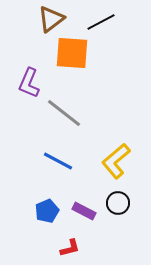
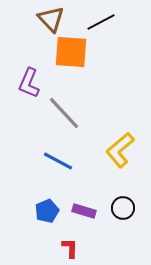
brown triangle: rotated 36 degrees counterclockwise
orange square: moved 1 px left, 1 px up
gray line: rotated 9 degrees clockwise
yellow L-shape: moved 4 px right, 11 px up
black circle: moved 5 px right, 5 px down
purple rectangle: rotated 10 degrees counterclockwise
red L-shape: rotated 75 degrees counterclockwise
